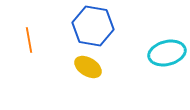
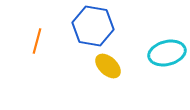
orange line: moved 8 px right, 1 px down; rotated 25 degrees clockwise
yellow ellipse: moved 20 px right, 1 px up; rotated 12 degrees clockwise
